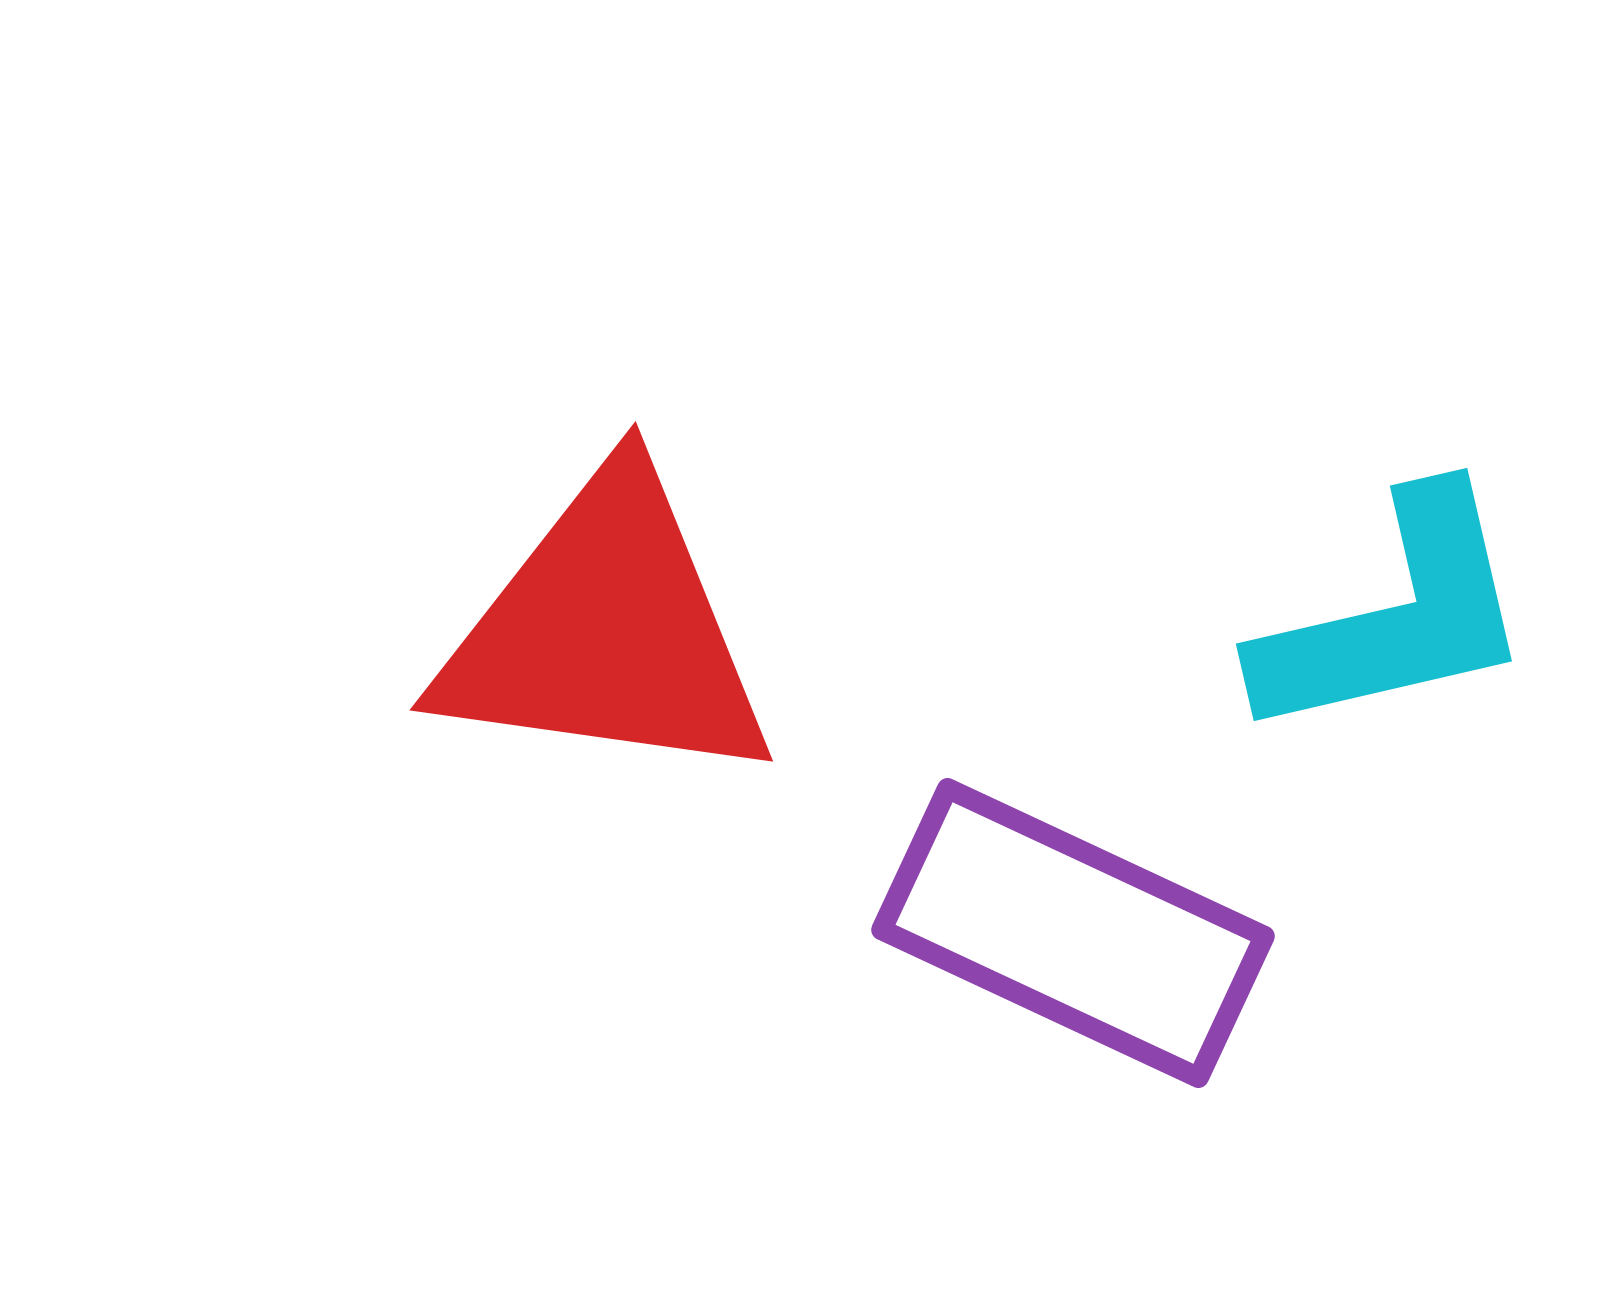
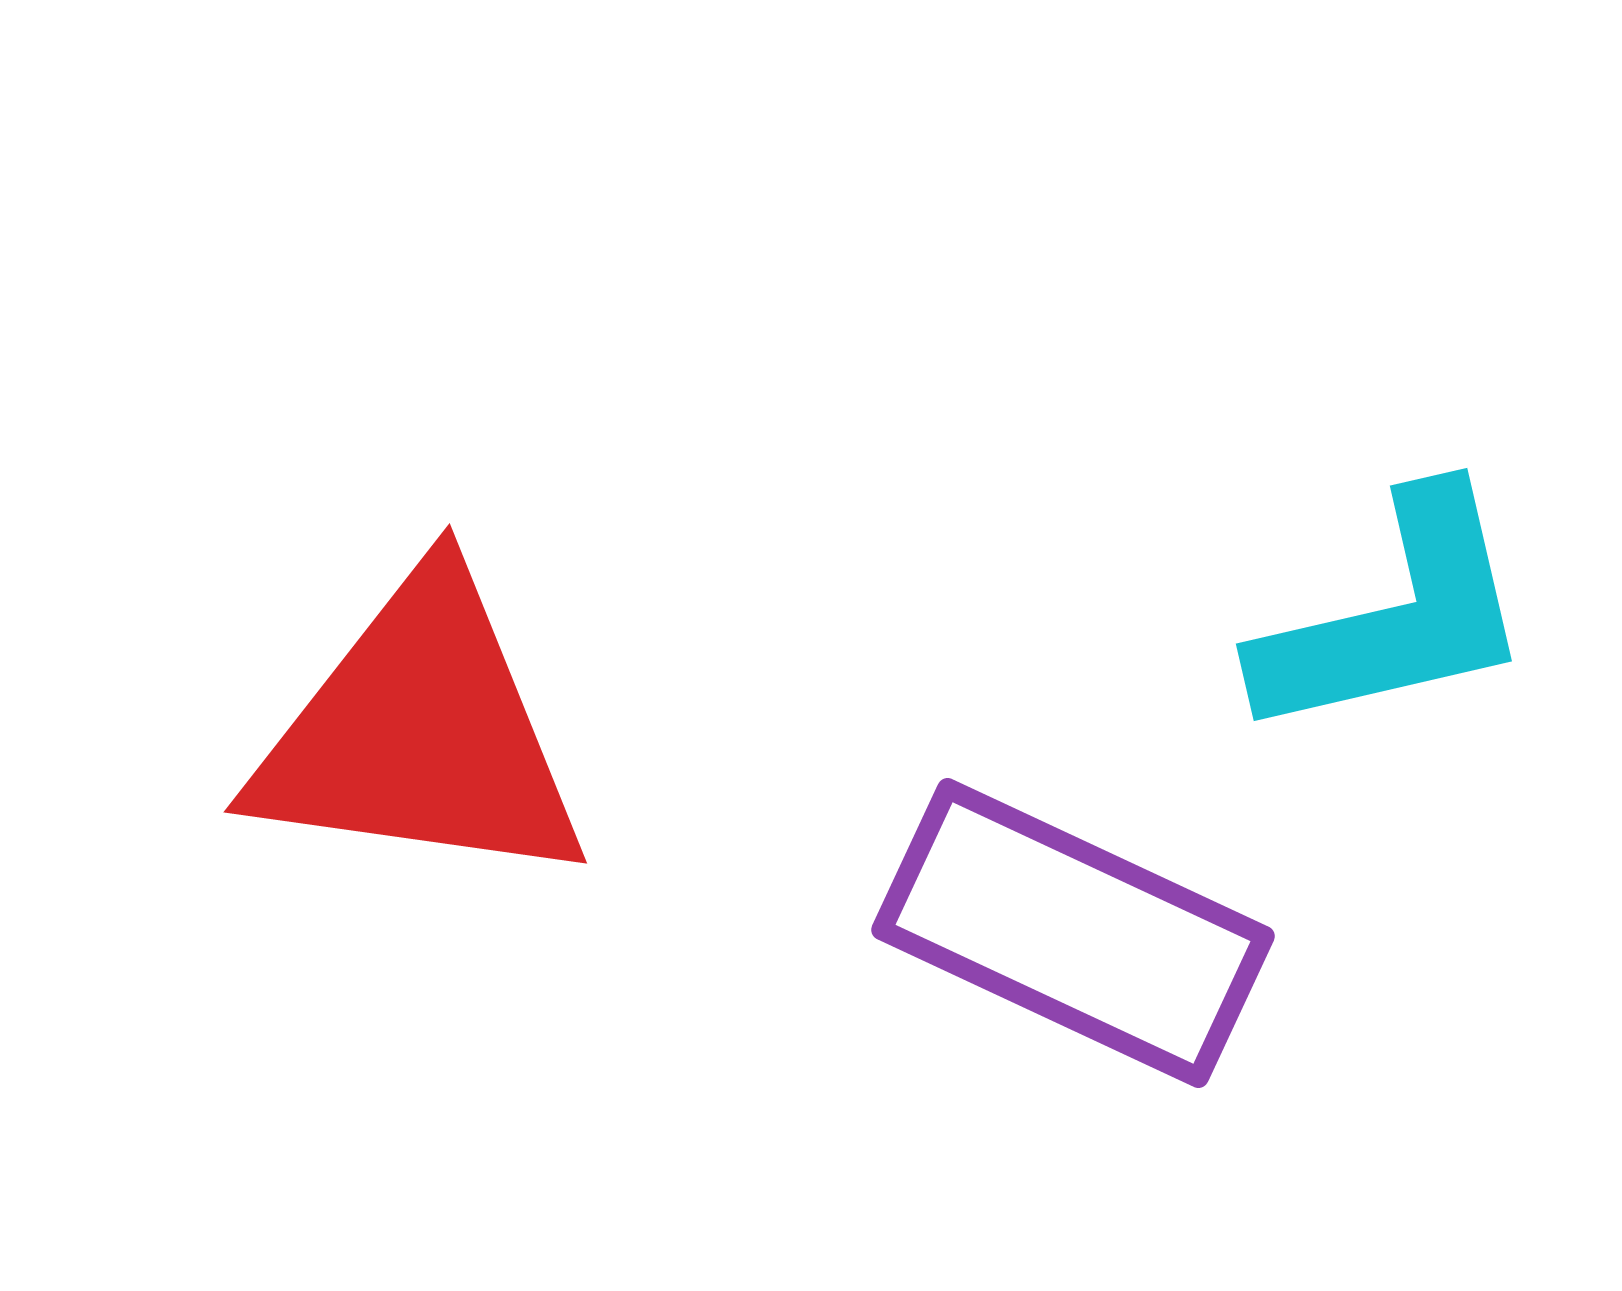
red triangle: moved 186 px left, 102 px down
